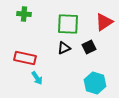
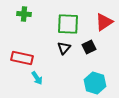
black triangle: rotated 24 degrees counterclockwise
red rectangle: moved 3 px left
